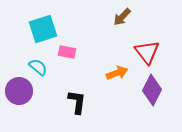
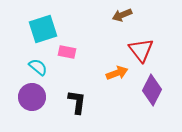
brown arrow: moved 2 px up; rotated 24 degrees clockwise
red triangle: moved 6 px left, 2 px up
purple circle: moved 13 px right, 6 px down
